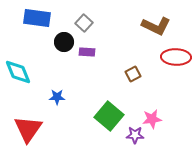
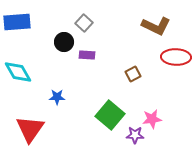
blue rectangle: moved 20 px left, 4 px down; rotated 12 degrees counterclockwise
purple rectangle: moved 3 px down
cyan diamond: rotated 8 degrees counterclockwise
green square: moved 1 px right, 1 px up
red triangle: moved 2 px right
